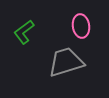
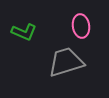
green L-shape: rotated 120 degrees counterclockwise
